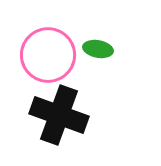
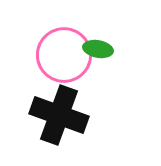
pink circle: moved 16 px right
